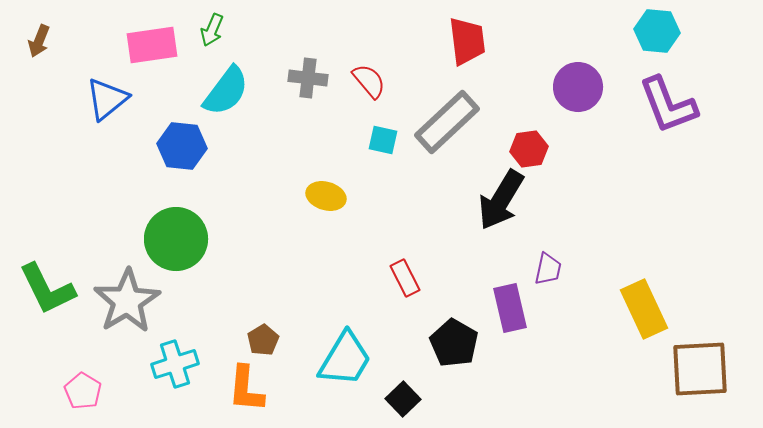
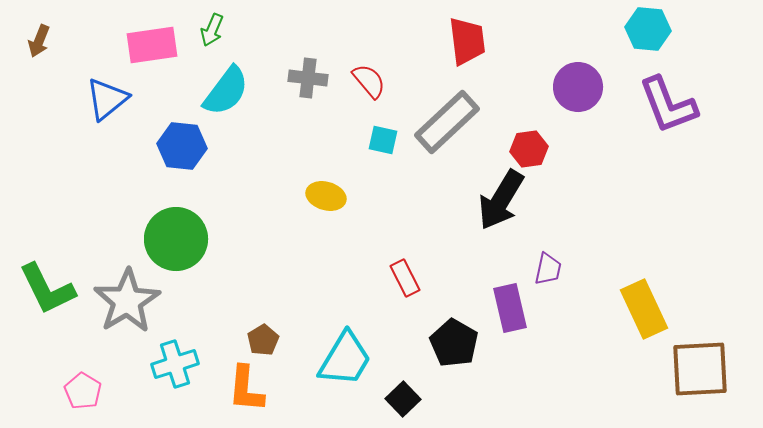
cyan hexagon: moved 9 px left, 2 px up
